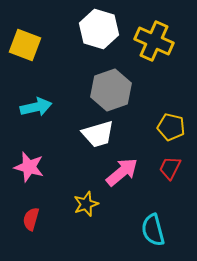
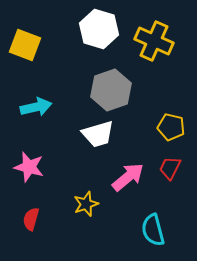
pink arrow: moved 6 px right, 5 px down
